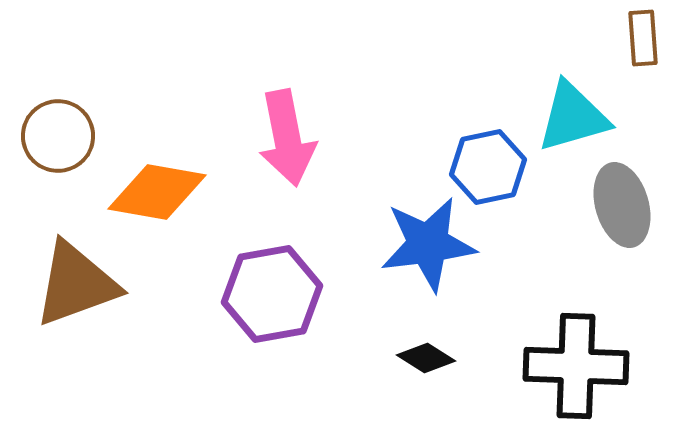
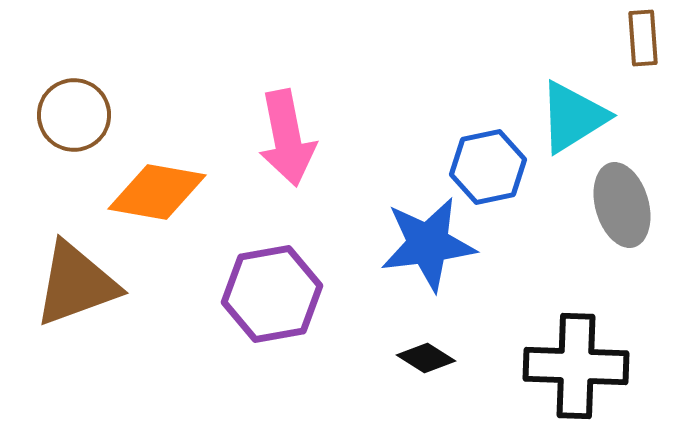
cyan triangle: rotated 16 degrees counterclockwise
brown circle: moved 16 px right, 21 px up
